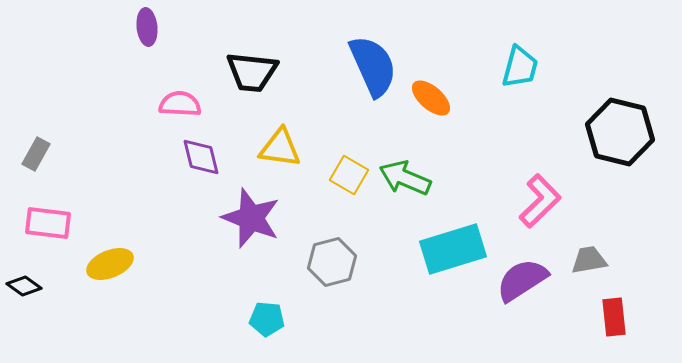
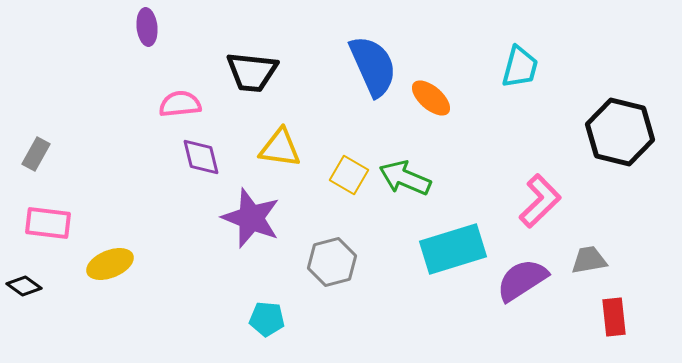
pink semicircle: rotated 9 degrees counterclockwise
